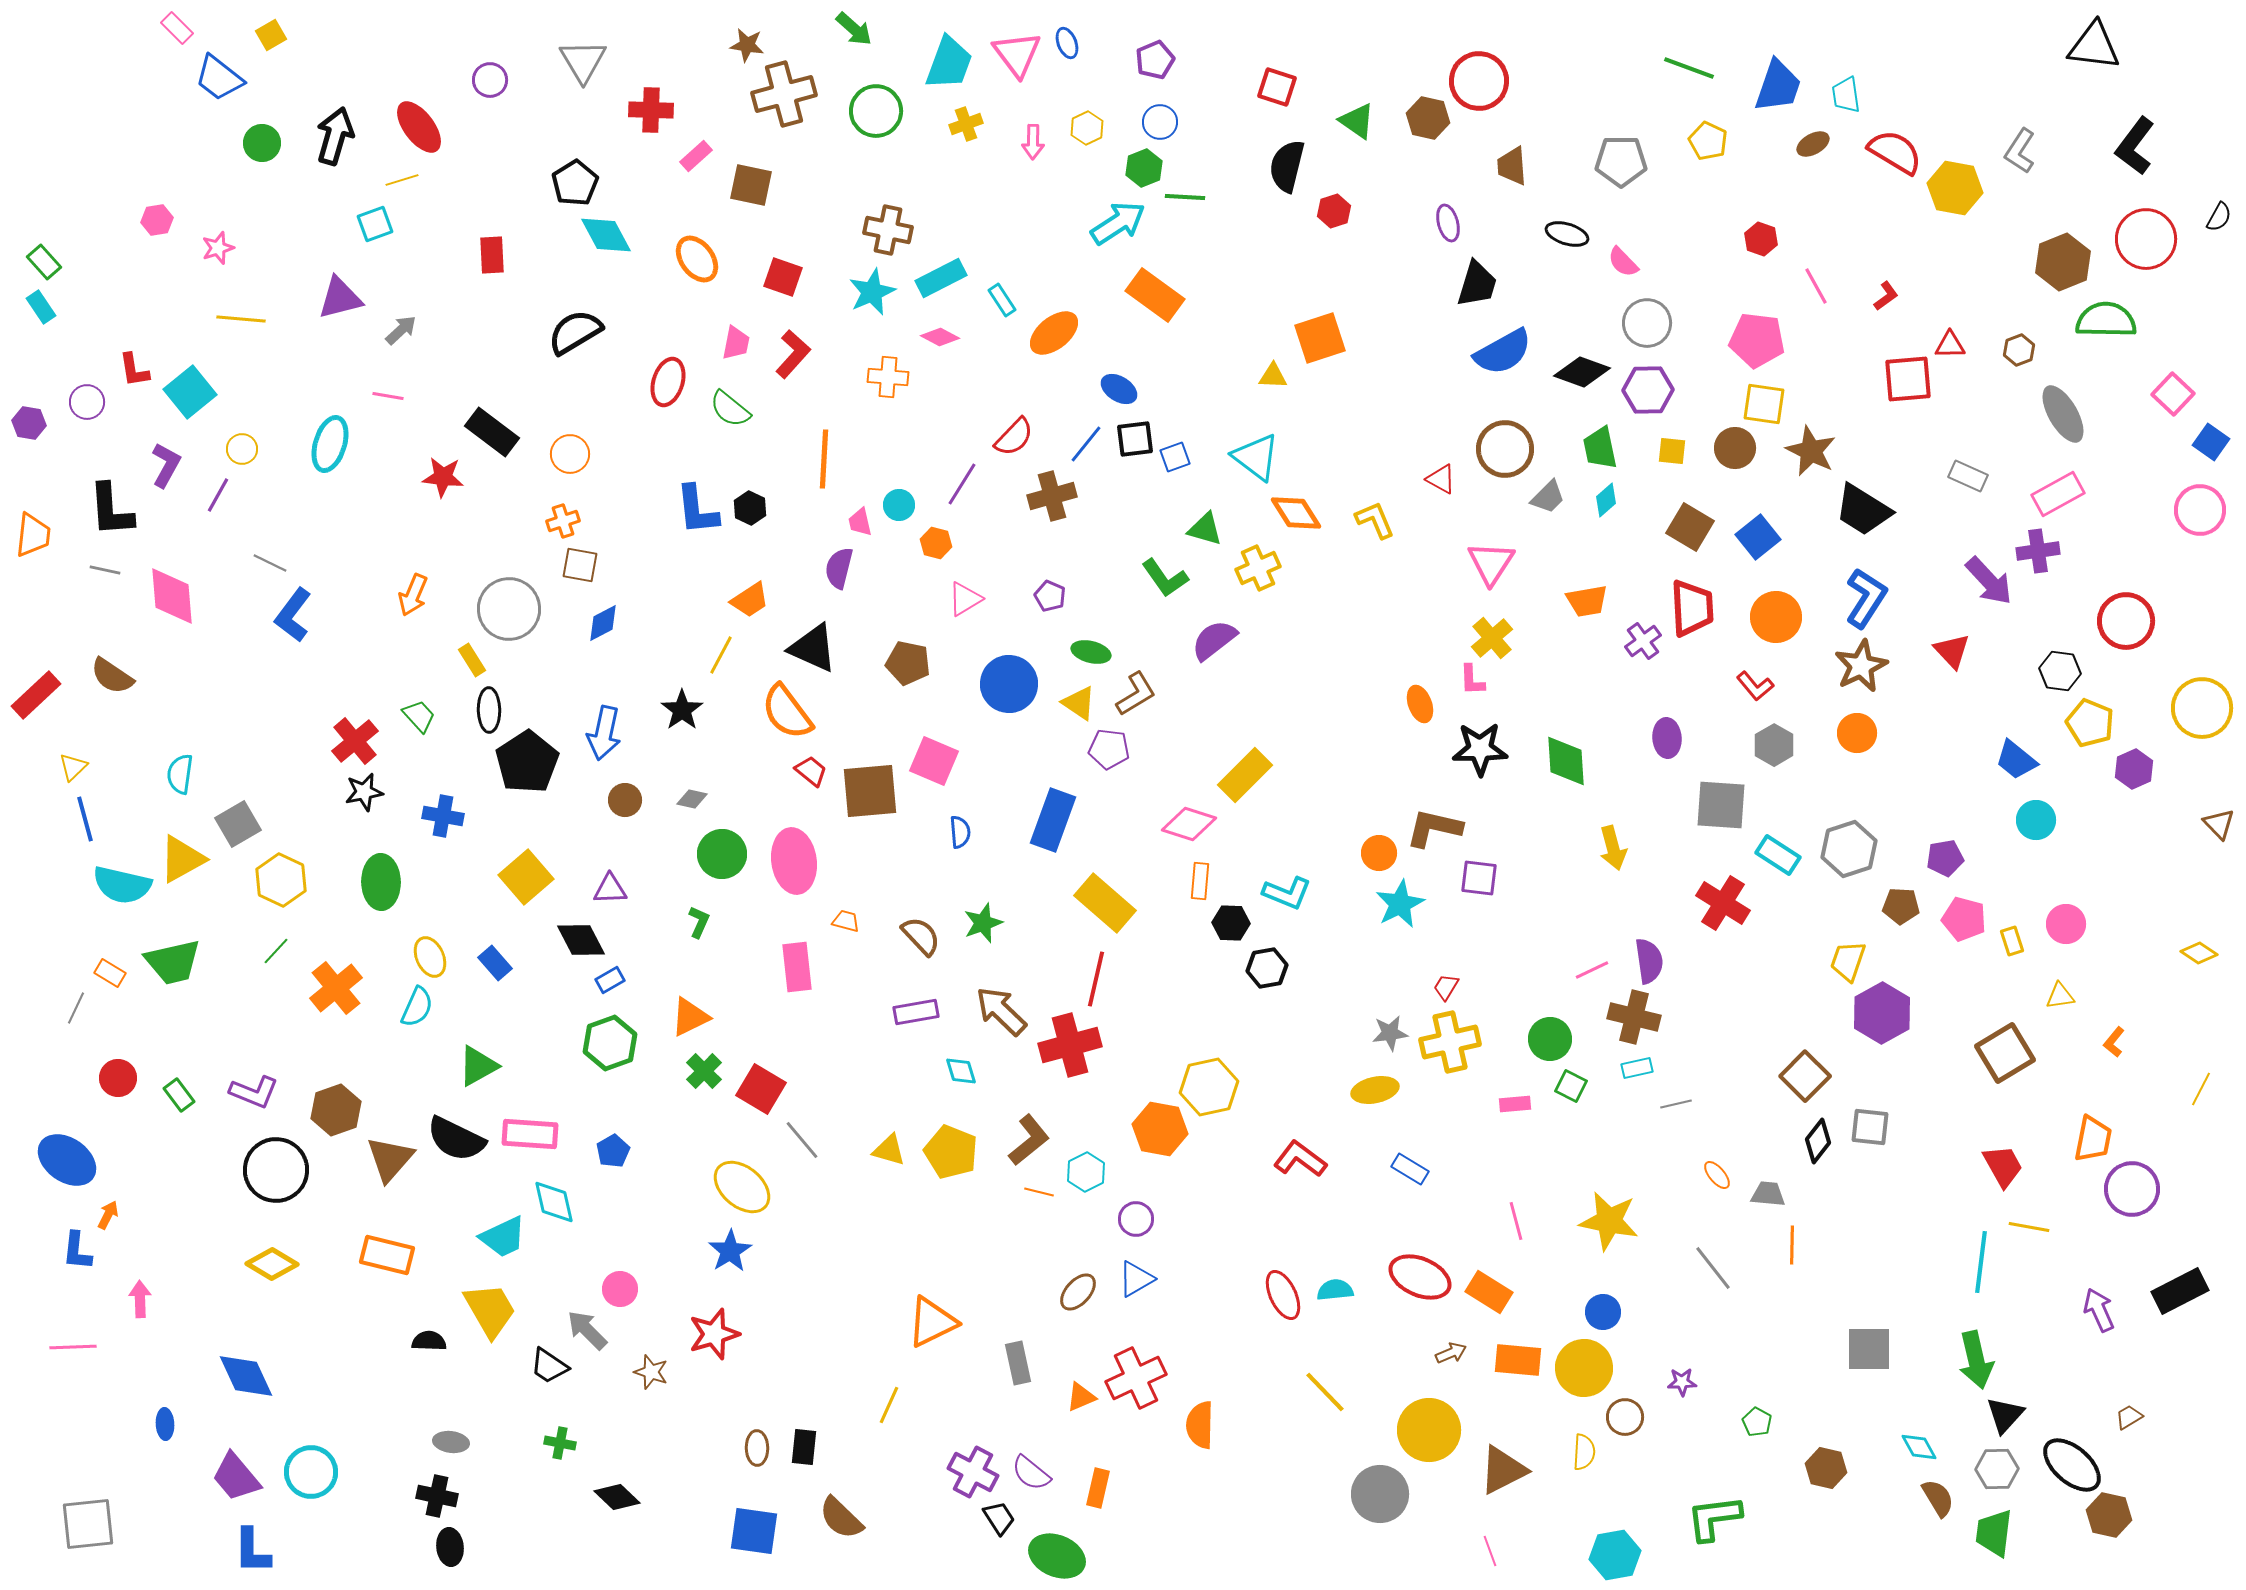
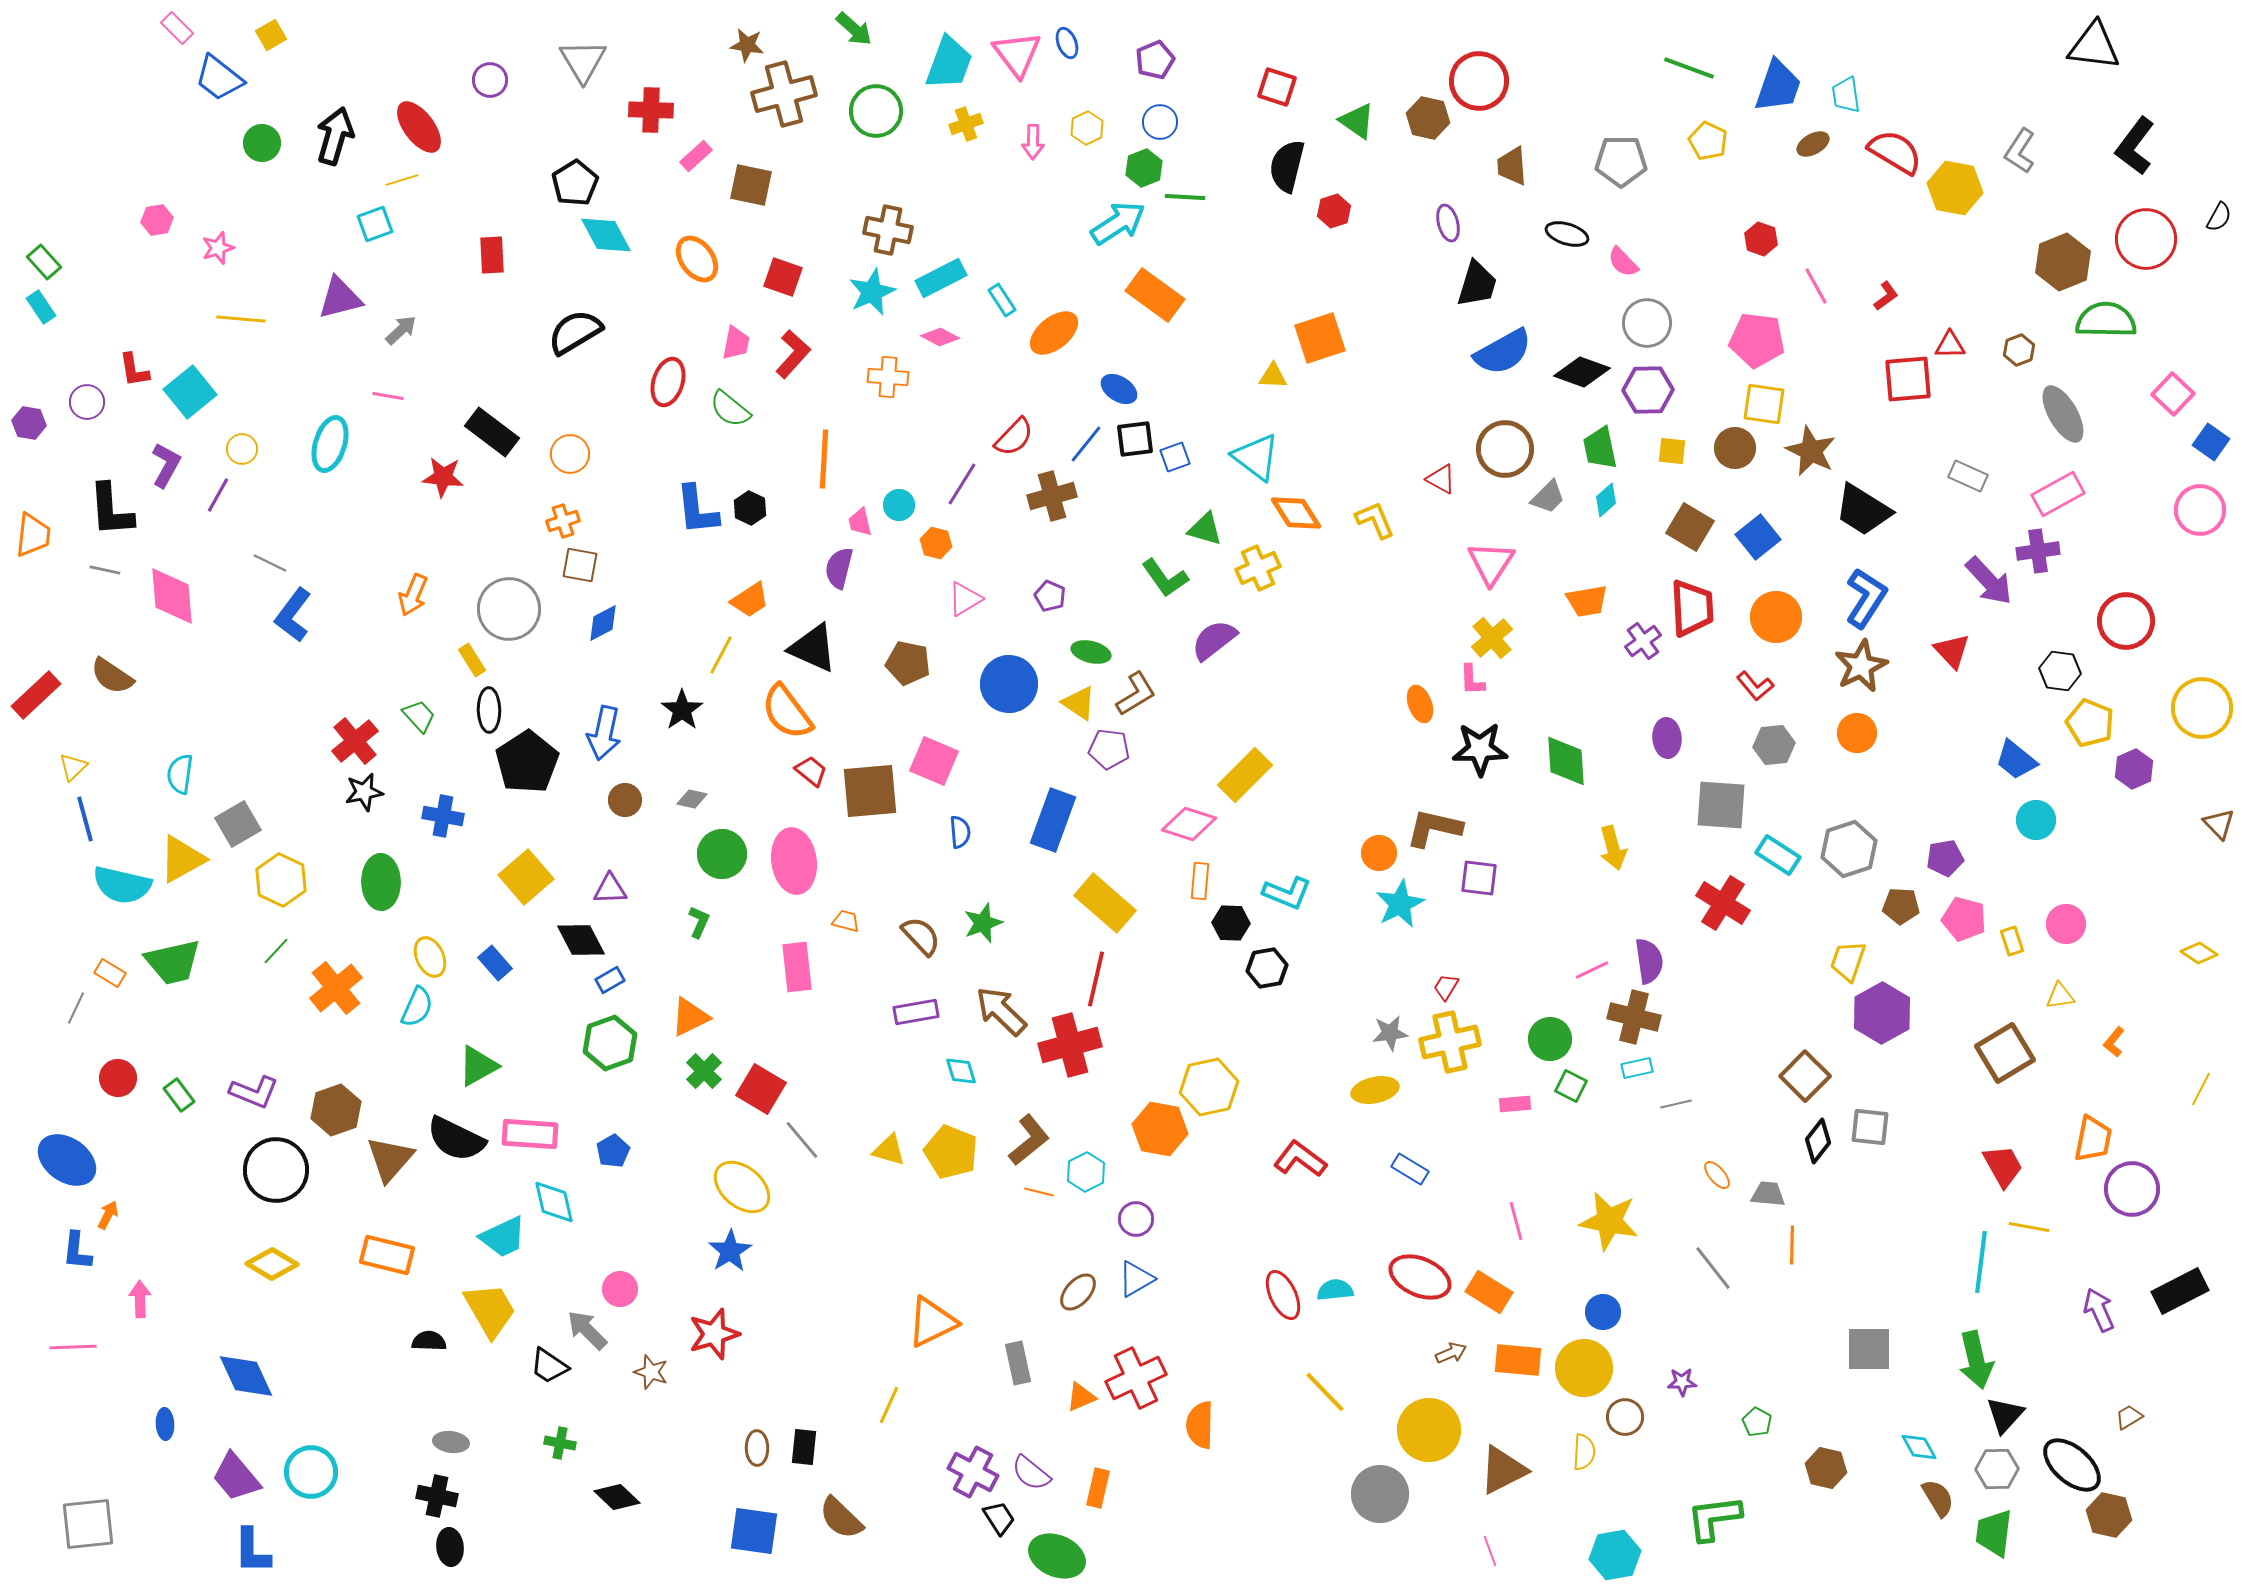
gray hexagon at (1774, 745): rotated 24 degrees clockwise
